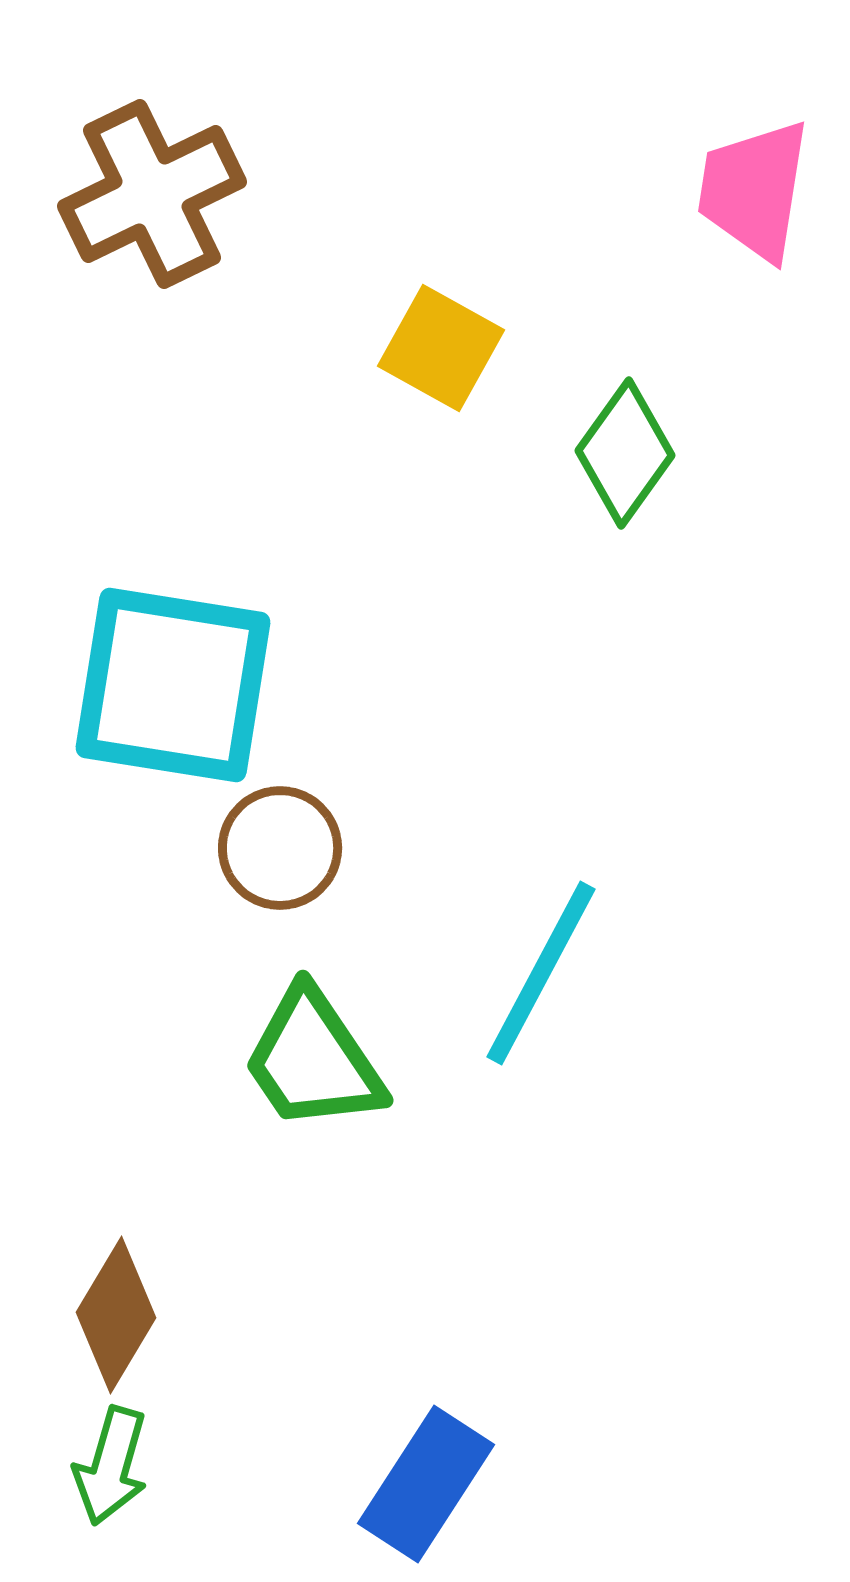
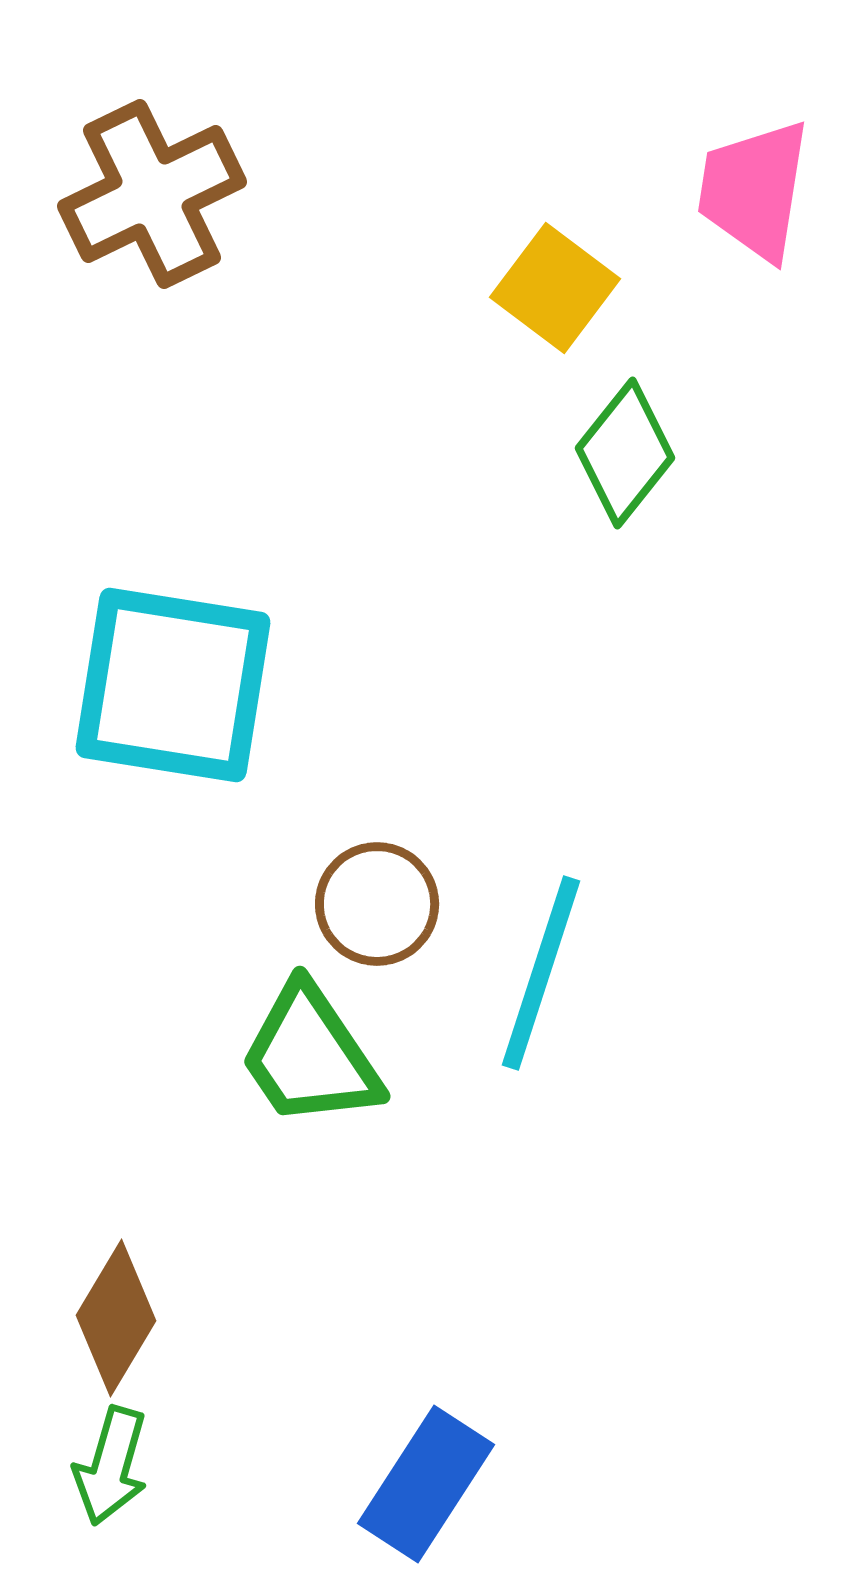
yellow square: moved 114 px right, 60 px up; rotated 8 degrees clockwise
green diamond: rotated 3 degrees clockwise
brown circle: moved 97 px right, 56 px down
cyan line: rotated 10 degrees counterclockwise
green trapezoid: moved 3 px left, 4 px up
brown diamond: moved 3 px down
